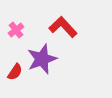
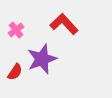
red L-shape: moved 1 px right, 3 px up
